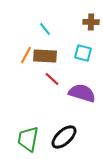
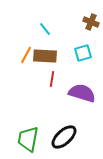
brown cross: rotated 21 degrees clockwise
cyan square: rotated 30 degrees counterclockwise
red line: rotated 56 degrees clockwise
